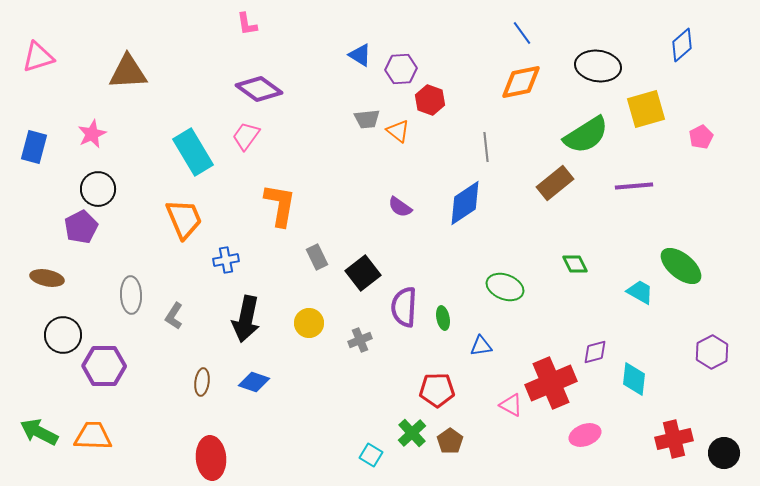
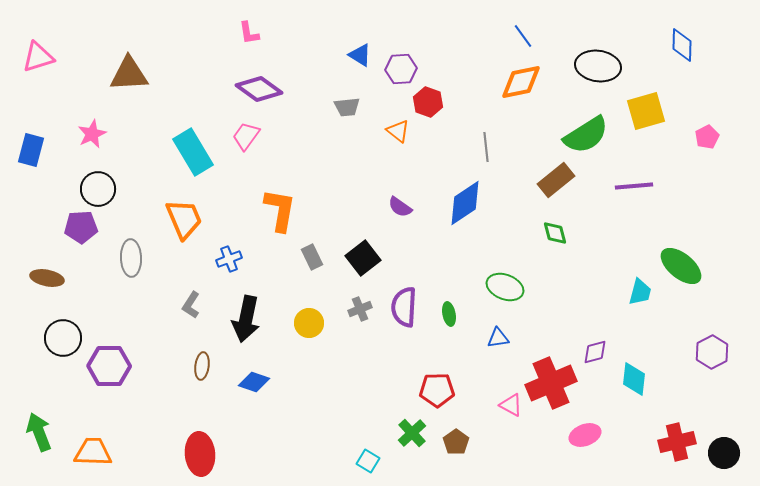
pink L-shape at (247, 24): moved 2 px right, 9 px down
blue line at (522, 33): moved 1 px right, 3 px down
blue diamond at (682, 45): rotated 48 degrees counterclockwise
brown triangle at (128, 72): moved 1 px right, 2 px down
red hexagon at (430, 100): moved 2 px left, 2 px down
yellow square at (646, 109): moved 2 px down
gray trapezoid at (367, 119): moved 20 px left, 12 px up
pink pentagon at (701, 137): moved 6 px right
blue rectangle at (34, 147): moved 3 px left, 3 px down
brown rectangle at (555, 183): moved 1 px right, 3 px up
orange L-shape at (280, 205): moved 5 px down
purple pentagon at (81, 227): rotated 24 degrees clockwise
gray rectangle at (317, 257): moved 5 px left
blue cross at (226, 260): moved 3 px right, 1 px up; rotated 10 degrees counterclockwise
green diamond at (575, 264): moved 20 px left, 31 px up; rotated 12 degrees clockwise
black square at (363, 273): moved 15 px up
cyan trapezoid at (640, 292): rotated 76 degrees clockwise
gray ellipse at (131, 295): moved 37 px up
gray L-shape at (174, 316): moved 17 px right, 11 px up
green ellipse at (443, 318): moved 6 px right, 4 px up
black circle at (63, 335): moved 3 px down
gray cross at (360, 340): moved 31 px up
blue triangle at (481, 346): moved 17 px right, 8 px up
purple hexagon at (104, 366): moved 5 px right
brown ellipse at (202, 382): moved 16 px up
green arrow at (39, 432): rotated 42 degrees clockwise
orange trapezoid at (93, 436): moved 16 px down
red cross at (674, 439): moved 3 px right, 3 px down
brown pentagon at (450, 441): moved 6 px right, 1 px down
cyan square at (371, 455): moved 3 px left, 6 px down
red ellipse at (211, 458): moved 11 px left, 4 px up
